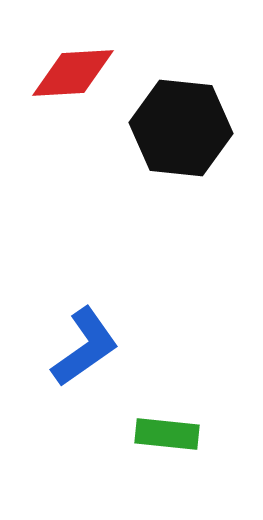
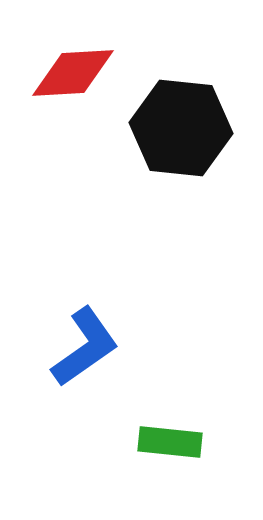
green rectangle: moved 3 px right, 8 px down
